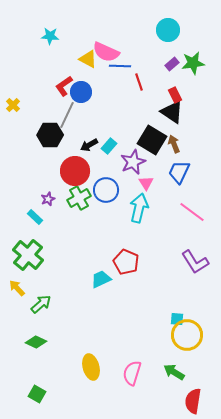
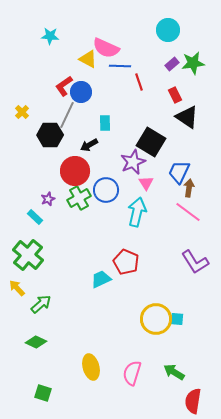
pink semicircle at (106, 52): moved 4 px up
yellow cross at (13, 105): moved 9 px right, 7 px down
black triangle at (172, 112): moved 15 px right, 5 px down
black square at (152, 140): moved 1 px left, 2 px down
brown arrow at (174, 144): moved 15 px right, 44 px down; rotated 30 degrees clockwise
cyan rectangle at (109, 146): moved 4 px left, 23 px up; rotated 42 degrees counterclockwise
cyan arrow at (139, 208): moved 2 px left, 4 px down
pink line at (192, 212): moved 4 px left
yellow circle at (187, 335): moved 31 px left, 16 px up
green square at (37, 394): moved 6 px right, 1 px up; rotated 12 degrees counterclockwise
